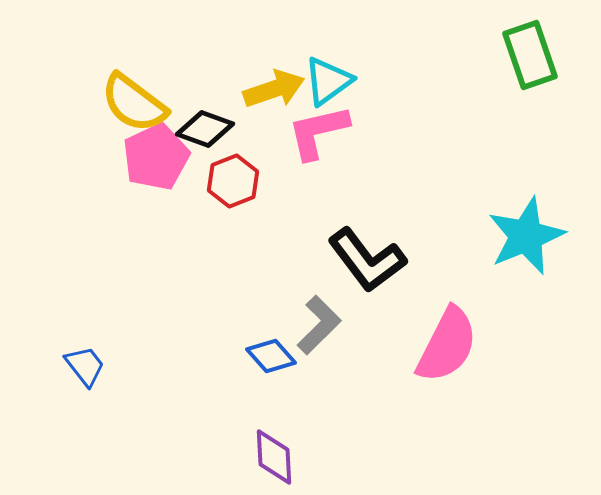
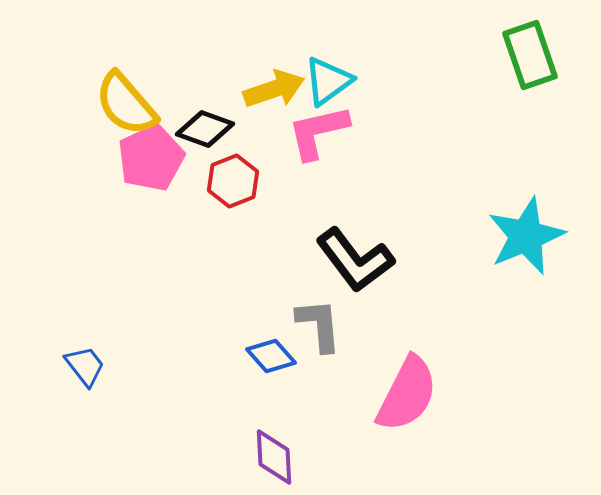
yellow semicircle: moved 8 px left, 1 px down; rotated 12 degrees clockwise
pink pentagon: moved 5 px left, 1 px down
black L-shape: moved 12 px left
gray L-shape: rotated 50 degrees counterclockwise
pink semicircle: moved 40 px left, 49 px down
